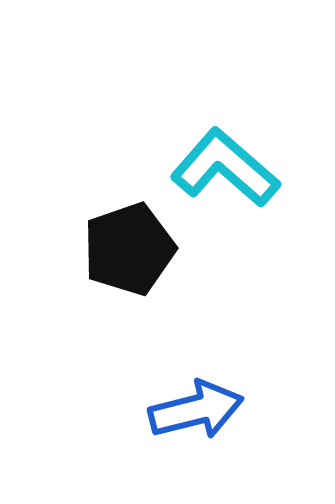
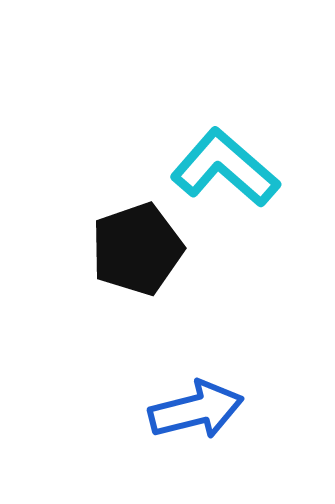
black pentagon: moved 8 px right
